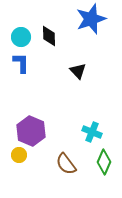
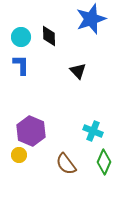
blue L-shape: moved 2 px down
cyan cross: moved 1 px right, 1 px up
